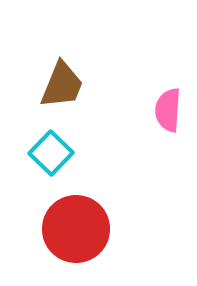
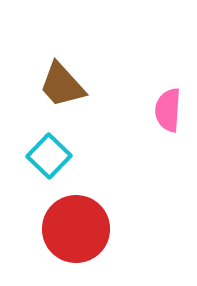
brown trapezoid: rotated 116 degrees clockwise
cyan square: moved 2 px left, 3 px down
